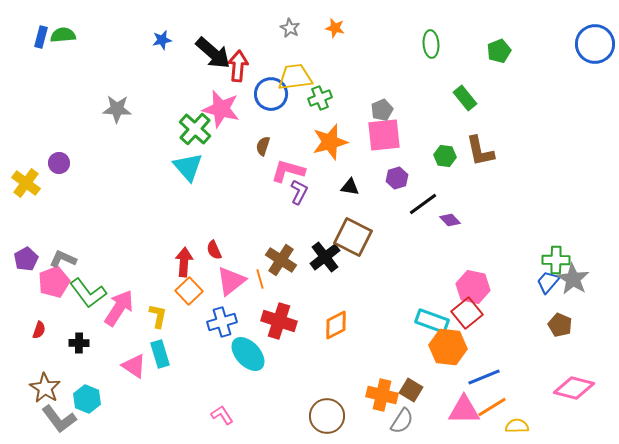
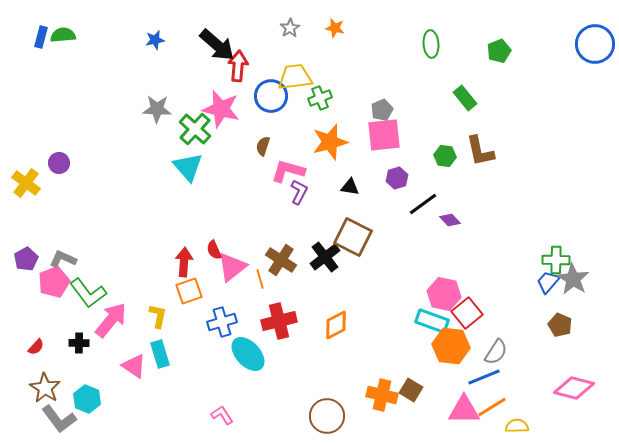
gray star at (290, 28): rotated 12 degrees clockwise
blue star at (162, 40): moved 7 px left
black arrow at (213, 53): moved 4 px right, 8 px up
blue circle at (271, 94): moved 2 px down
gray star at (117, 109): moved 40 px right
pink triangle at (231, 281): moved 1 px right, 14 px up
pink hexagon at (473, 287): moved 29 px left, 7 px down
orange square at (189, 291): rotated 24 degrees clockwise
pink arrow at (119, 308): moved 8 px left, 12 px down; rotated 6 degrees clockwise
red cross at (279, 321): rotated 32 degrees counterclockwise
red semicircle at (39, 330): moved 3 px left, 17 px down; rotated 24 degrees clockwise
orange hexagon at (448, 347): moved 3 px right, 1 px up
gray semicircle at (402, 421): moved 94 px right, 69 px up
